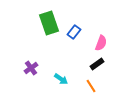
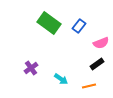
green rectangle: rotated 35 degrees counterclockwise
blue rectangle: moved 5 px right, 6 px up
pink semicircle: rotated 49 degrees clockwise
orange line: moved 2 px left; rotated 72 degrees counterclockwise
